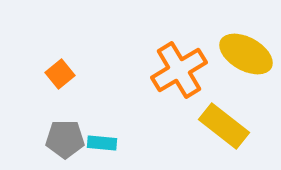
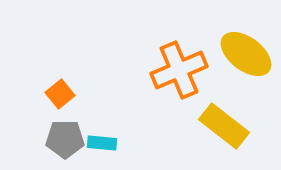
yellow ellipse: rotated 8 degrees clockwise
orange cross: rotated 8 degrees clockwise
orange square: moved 20 px down
